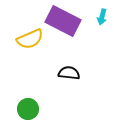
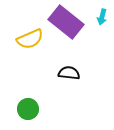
purple rectangle: moved 3 px right, 1 px down; rotated 12 degrees clockwise
